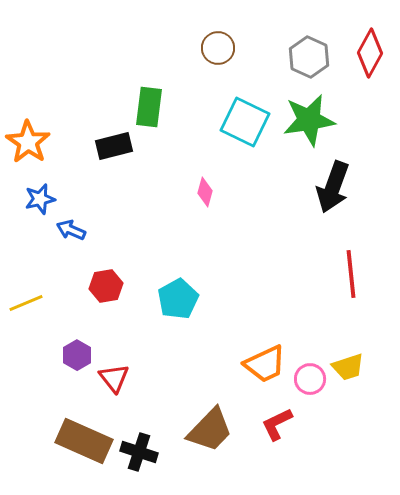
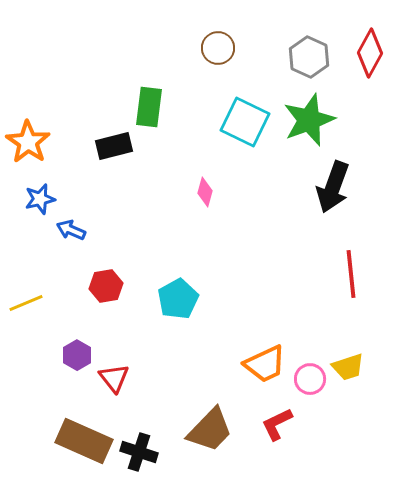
green star: rotated 12 degrees counterclockwise
